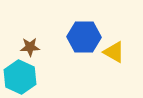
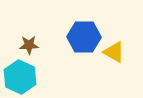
brown star: moved 1 px left, 2 px up
